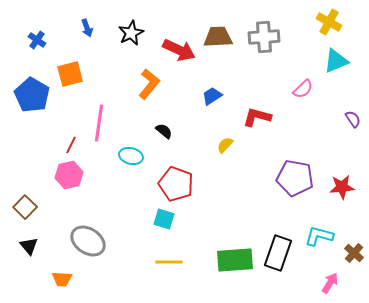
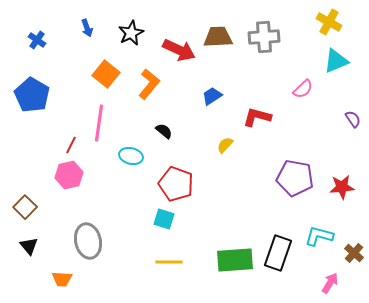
orange square: moved 36 px right; rotated 36 degrees counterclockwise
gray ellipse: rotated 44 degrees clockwise
